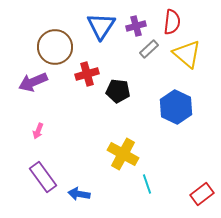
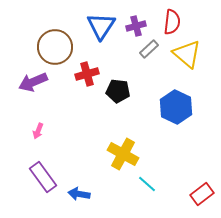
cyan line: rotated 30 degrees counterclockwise
